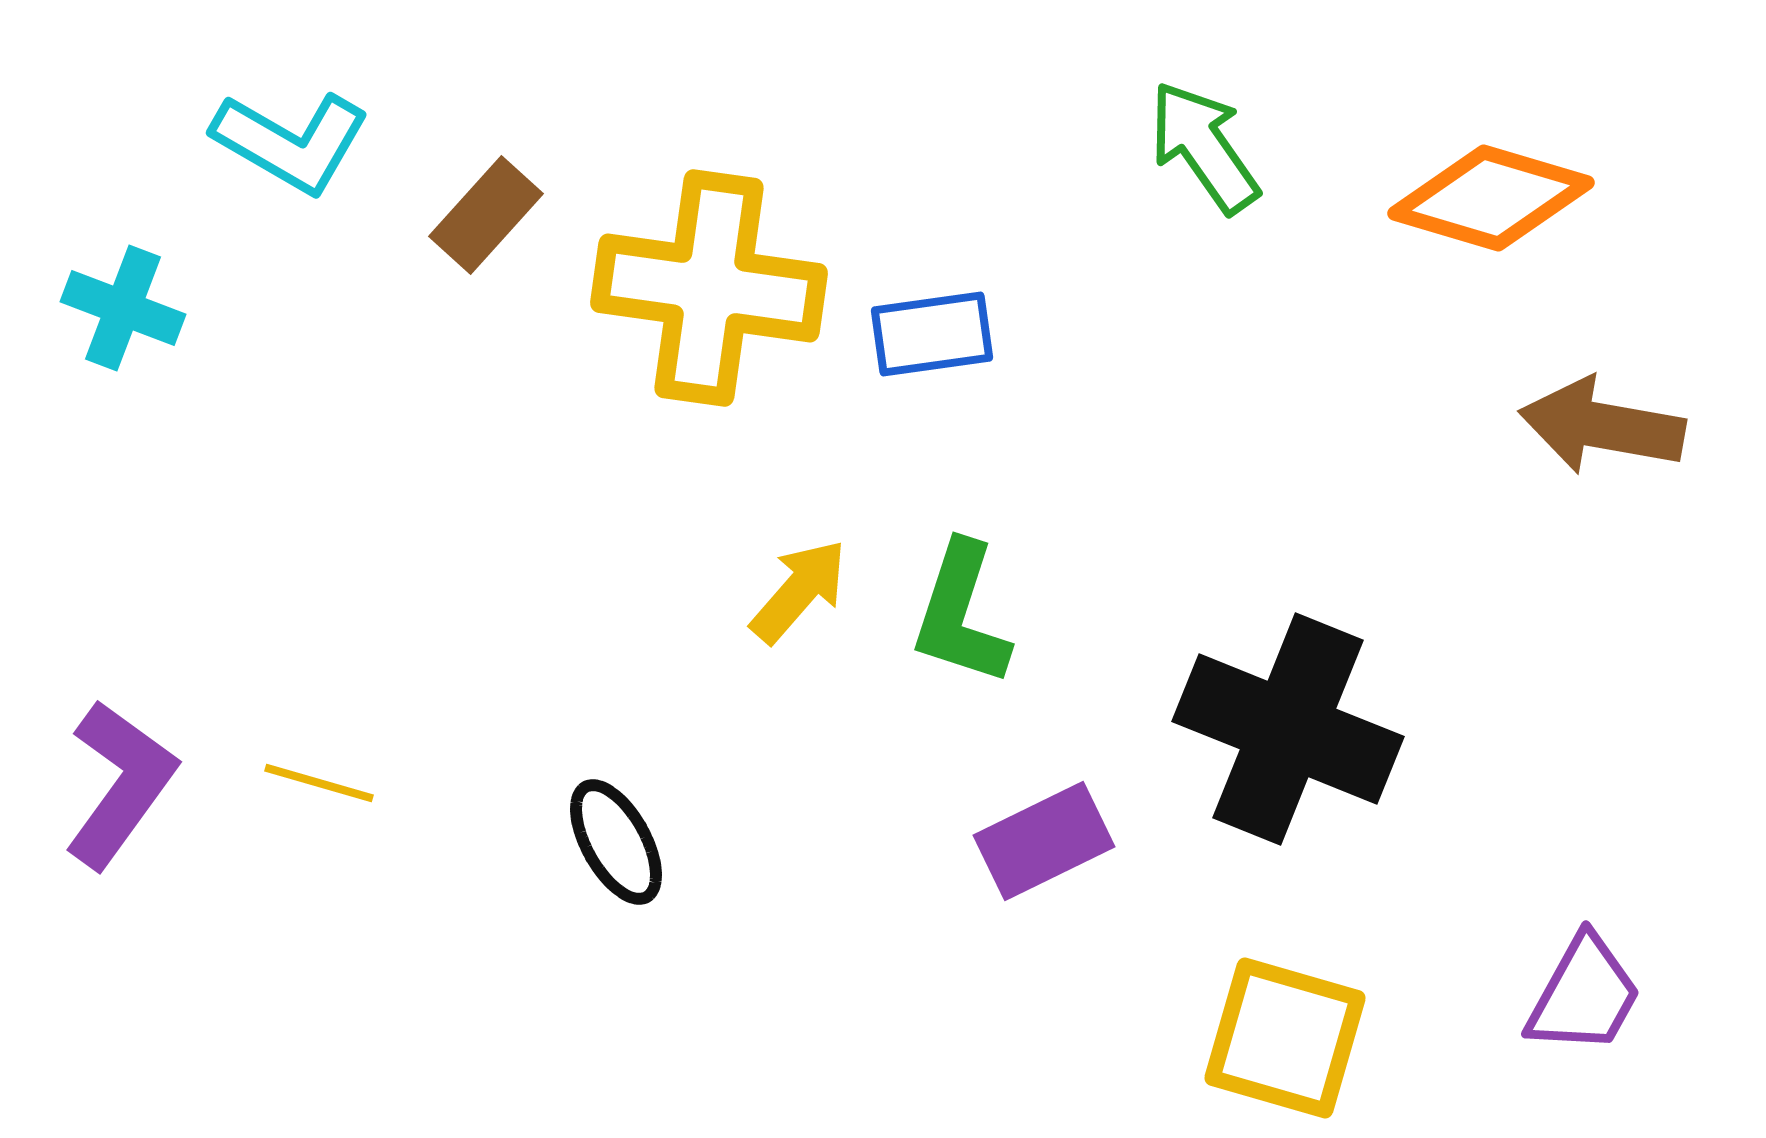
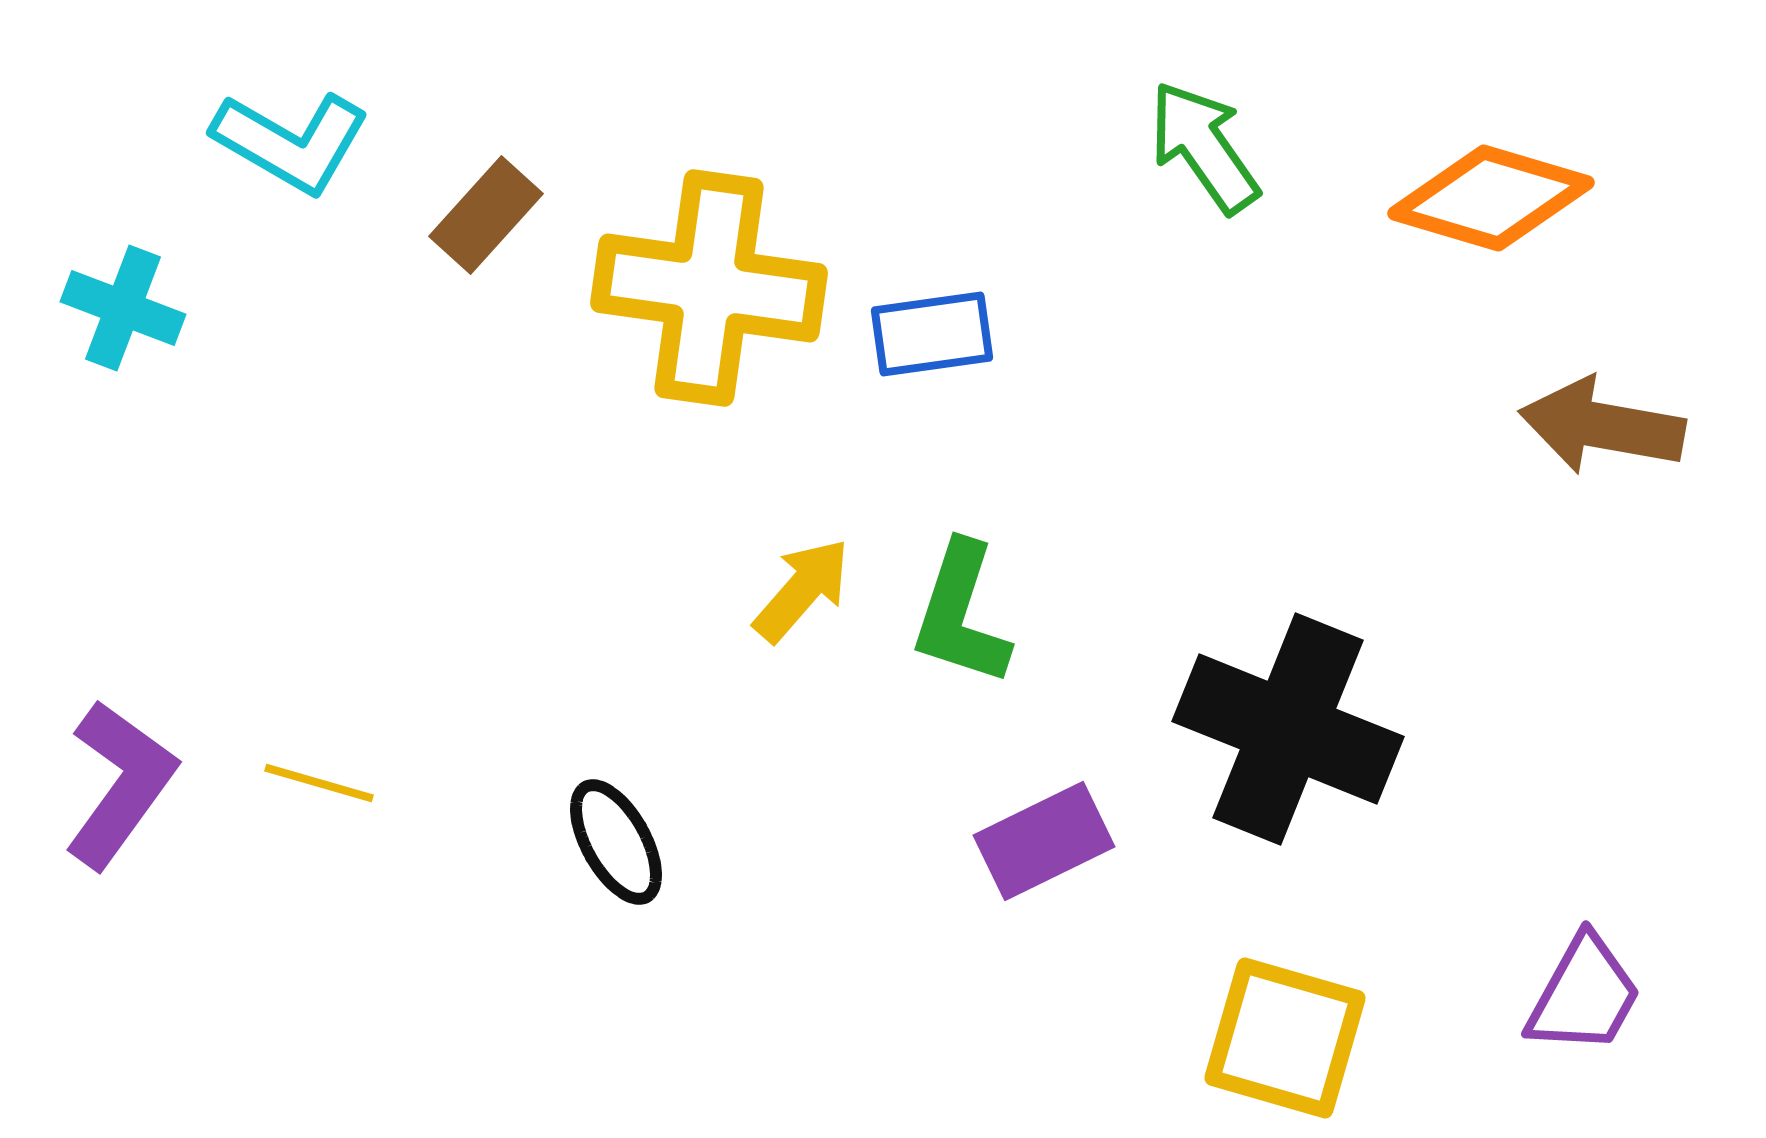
yellow arrow: moved 3 px right, 1 px up
